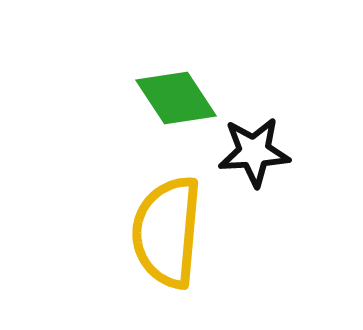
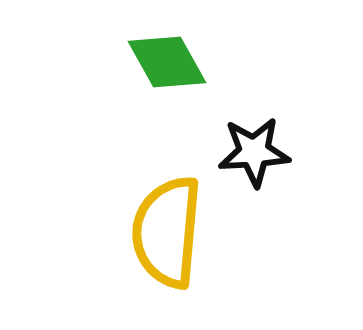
green diamond: moved 9 px left, 36 px up; rotated 4 degrees clockwise
